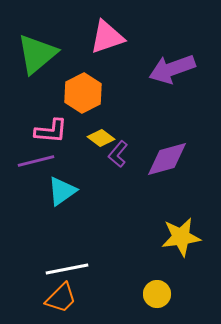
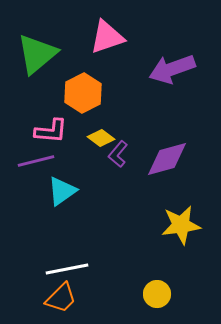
yellow star: moved 12 px up
